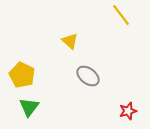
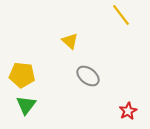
yellow pentagon: rotated 20 degrees counterclockwise
green triangle: moved 3 px left, 2 px up
red star: rotated 12 degrees counterclockwise
